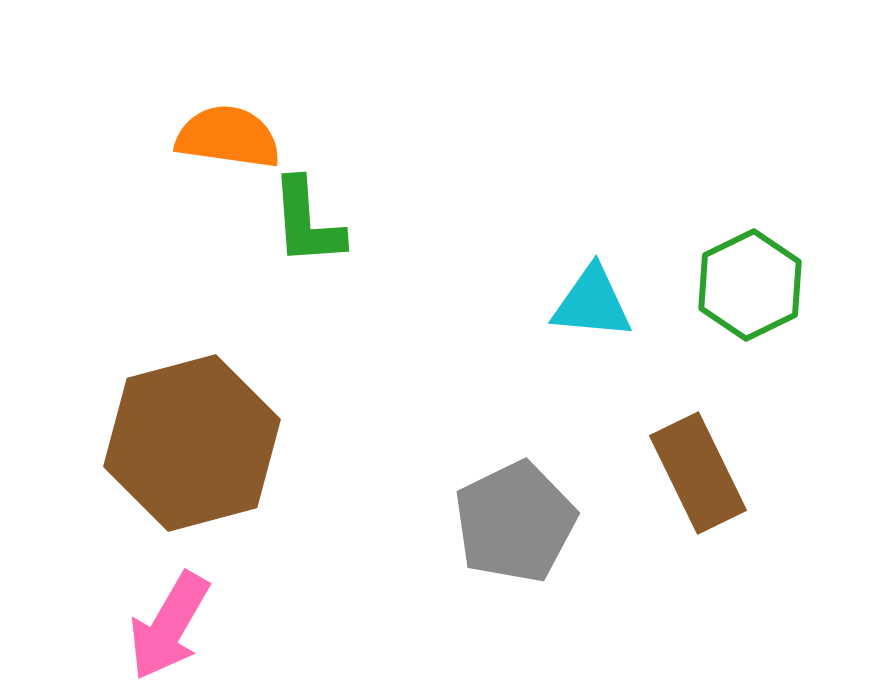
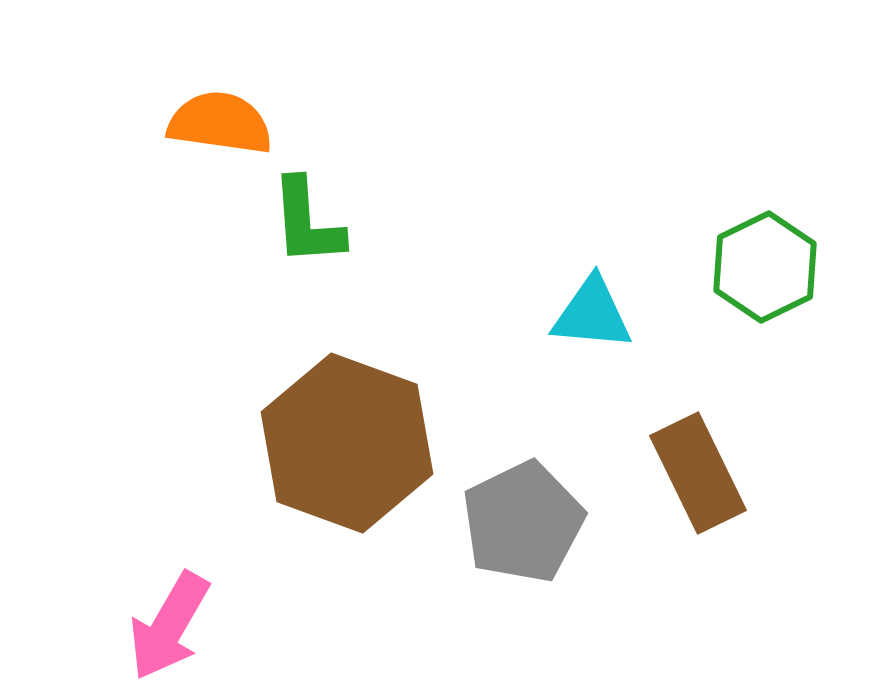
orange semicircle: moved 8 px left, 14 px up
green hexagon: moved 15 px right, 18 px up
cyan triangle: moved 11 px down
brown hexagon: moved 155 px right; rotated 25 degrees counterclockwise
gray pentagon: moved 8 px right
